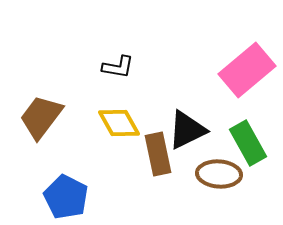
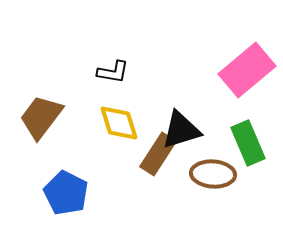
black L-shape: moved 5 px left, 5 px down
yellow diamond: rotated 12 degrees clockwise
black triangle: moved 6 px left; rotated 9 degrees clockwise
green rectangle: rotated 6 degrees clockwise
brown rectangle: rotated 45 degrees clockwise
brown ellipse: moved 6 px left
blue pentagon: moved 4 px up
